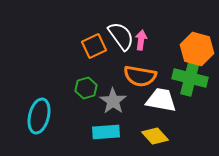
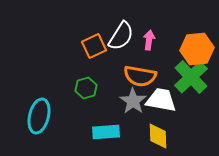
white semicircle: rotated 68 degrees clockwise
pink arrow: moved 8 px right
orange hexagon: rotated 20 degrees counterclockwise
green cross: moved 1 px right, 1 px up; rotated 32 degrees clockwise
gray star: moved 20 px right
yellow diamond: moved 3 px right; rotated 40 degrees clockwise
